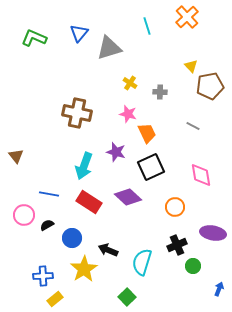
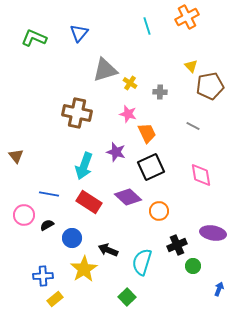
orange cross: rotated 15 degrees clockwise
gray triangle: moved 4 px left, 22 px down
orange circle: moved 16 px left, 4 px down
